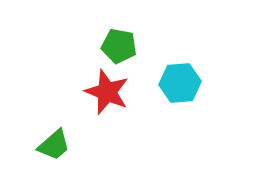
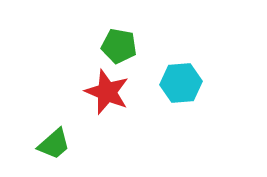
cyan hexagon: moved 1 px right
green trapezoid: moved 1 px up
